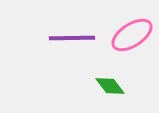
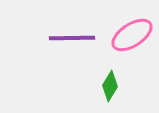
green diamond: rotated 68 degrees clockwise
